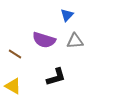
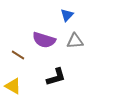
brown line: moved 3 px right, 1 px down
